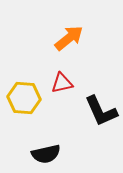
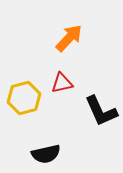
orange arrow: rotated 8 degrees counterclockwise
yellow hexagon: rotated 20 degrees counterclockwise
